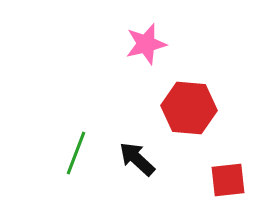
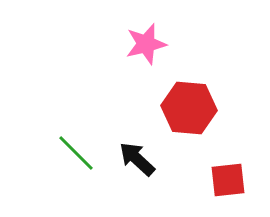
green line: rotated 66 degrees counterclockwise
